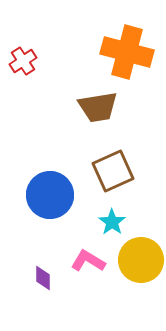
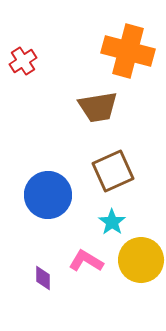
orange cross: moved 1 px right, 1 px up
blue circle: moved 2 px left
pink L-shape: moved 2 px left
